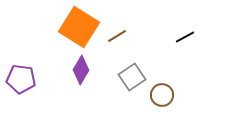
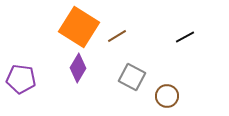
purple diamond: moved 3 px left, 2 px up
gray square: rotated 28 degrees counterclockwise
brown circle: moved 5 px right, 1 px down
